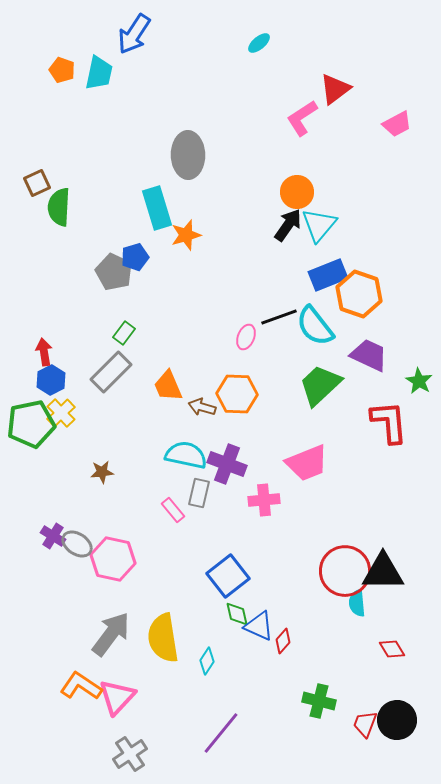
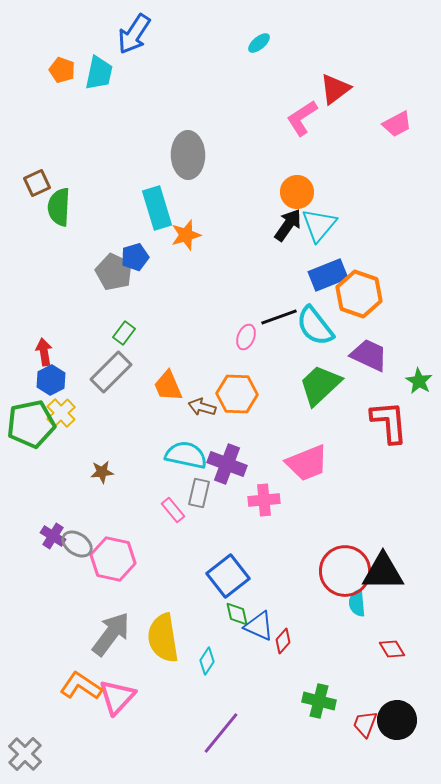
gray cross at (130, 754): moved 105 px left; rotated 12 degrees counterclockwise
